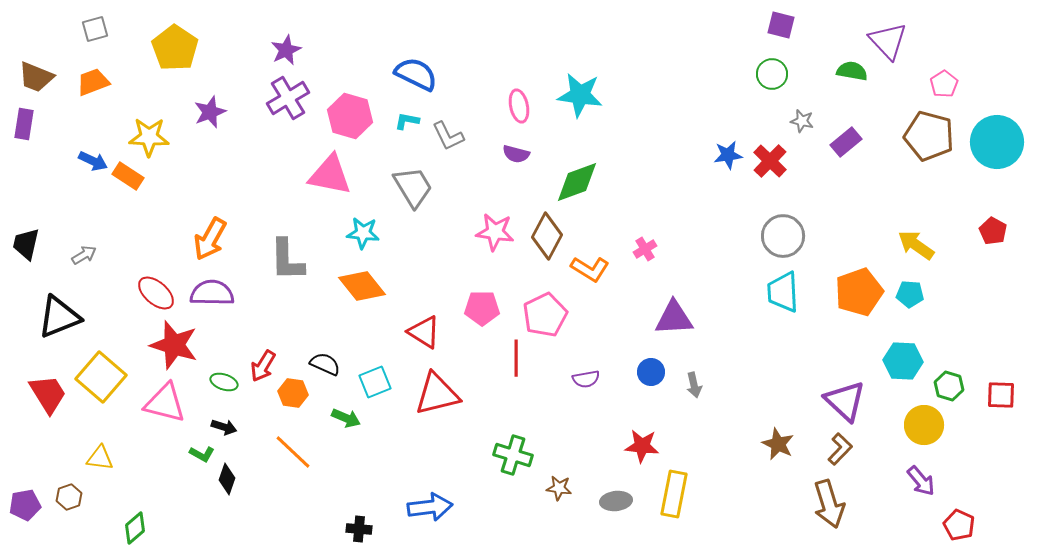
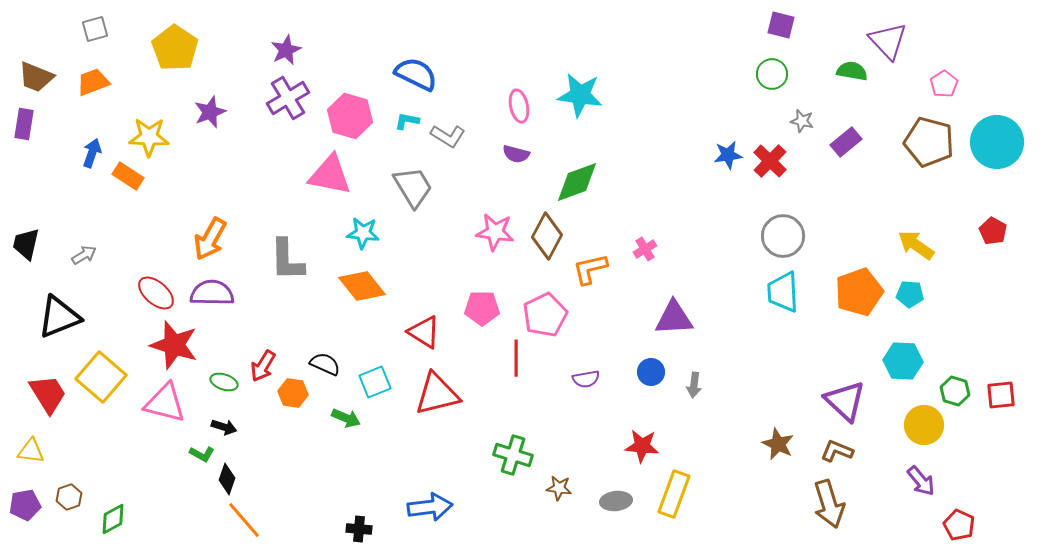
gray L-shape at (448, 136): rotated 32 degrees counterclockwise
brown pentagon at (929, 136): moved 6 px down
blue arrow at (93, 161): moved 1 px left, 8 px up; rotated 96 degrees counterclockwise
orange L-shape at (590, 269): rotated 135 degrees clockwise
gray arrow at (694, 385): rotated 20 degrees clockwise
green hexagon at (949, 386): moved 6 px right, 5 px down
red square at (1001, 395): rotated 8 degrees counterclockwise
brown L-shape at (840, 449): moved 3 px left, 2 px down; rotated 112 degrees counterclockwise
orange line at (293, 452): moved 49 px left, 68 px down; rotated 6 degrees clockwise
yellow triangle at (100, 458): moved 69 px left, 7 px up
yellow rectangle at (674, 494): rotated 9 degrees clockwise
green diamond at (135, 528): moved 22 px left, 9 px up; rotated 12 degrees clockwise
